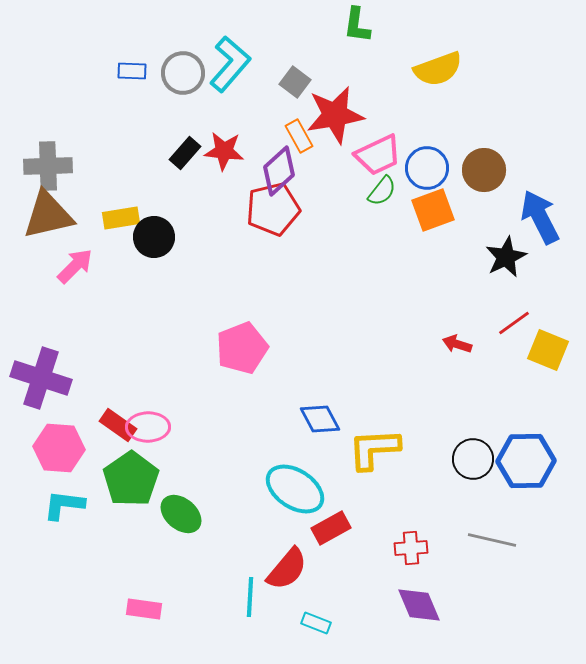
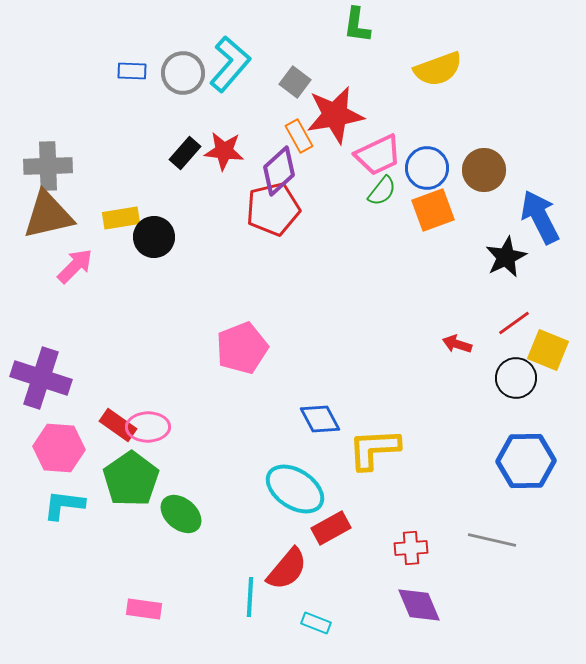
black circle at (473, 459): moved 43 px right, 81 px up
